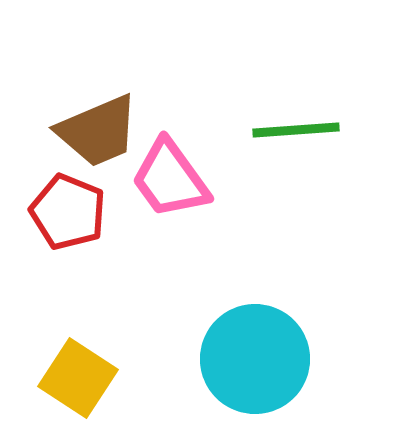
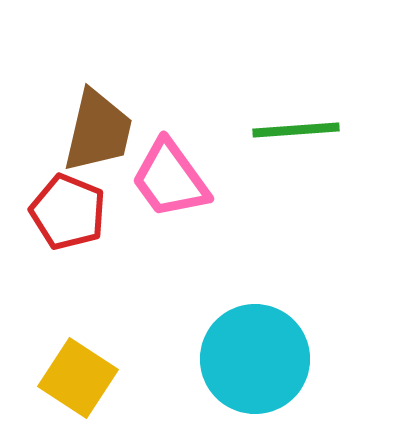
brown trapezoid: rotated 54 degrees counterclockwise
